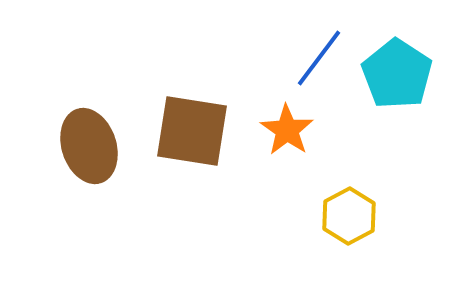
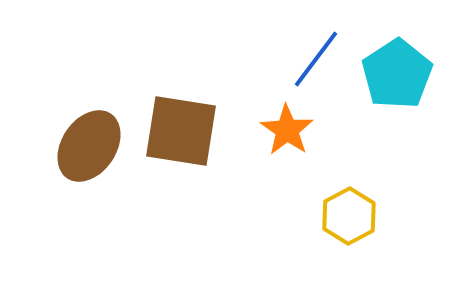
blue line: moved 3 px left, 1 px down
cyan pentagon: rotated 6 degrees clockwise
brown square: moved 11 px left
brown ellipse: rotated 52 degrees clockwise
